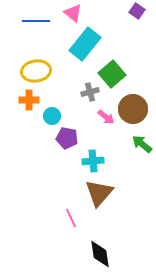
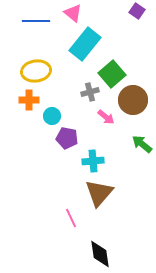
brown circle: moved 9 px up
